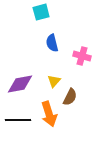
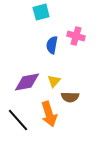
blue semicircle: moved 2 px down; rotated 24 degrees clockwise
pink cross: moved 6 px left, 20 px up
purple diamond: moved 7 px right, 2 px up
brown semicircle: rotated 66 degrees clockwise
black line: rotated 50 degrees clockwise
